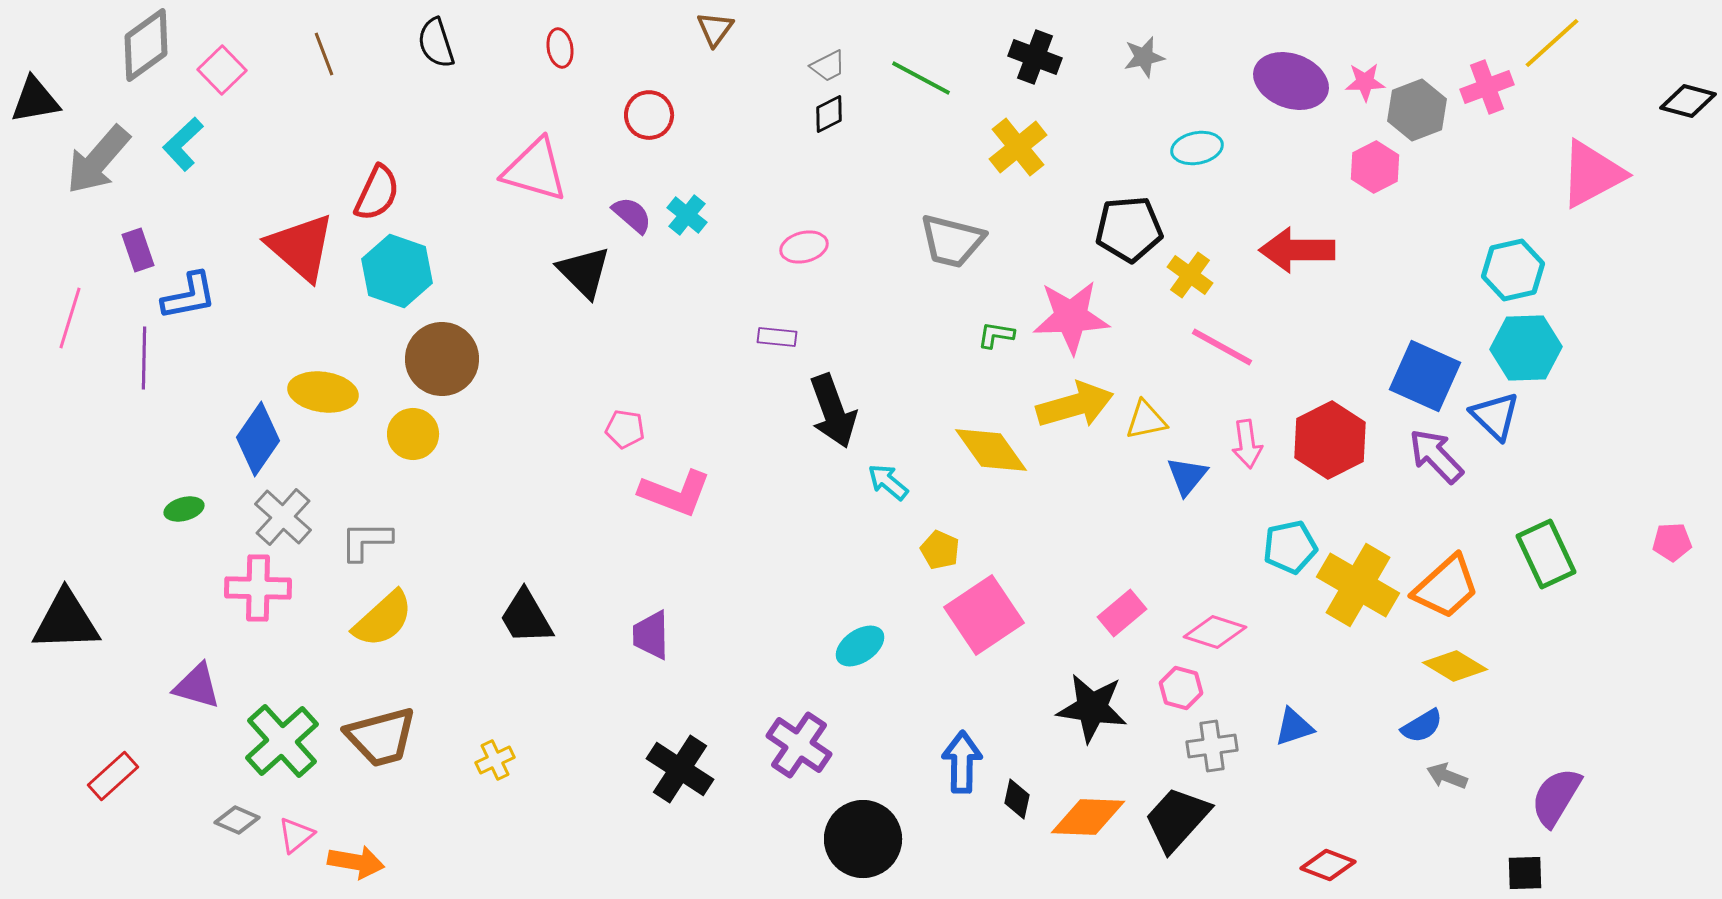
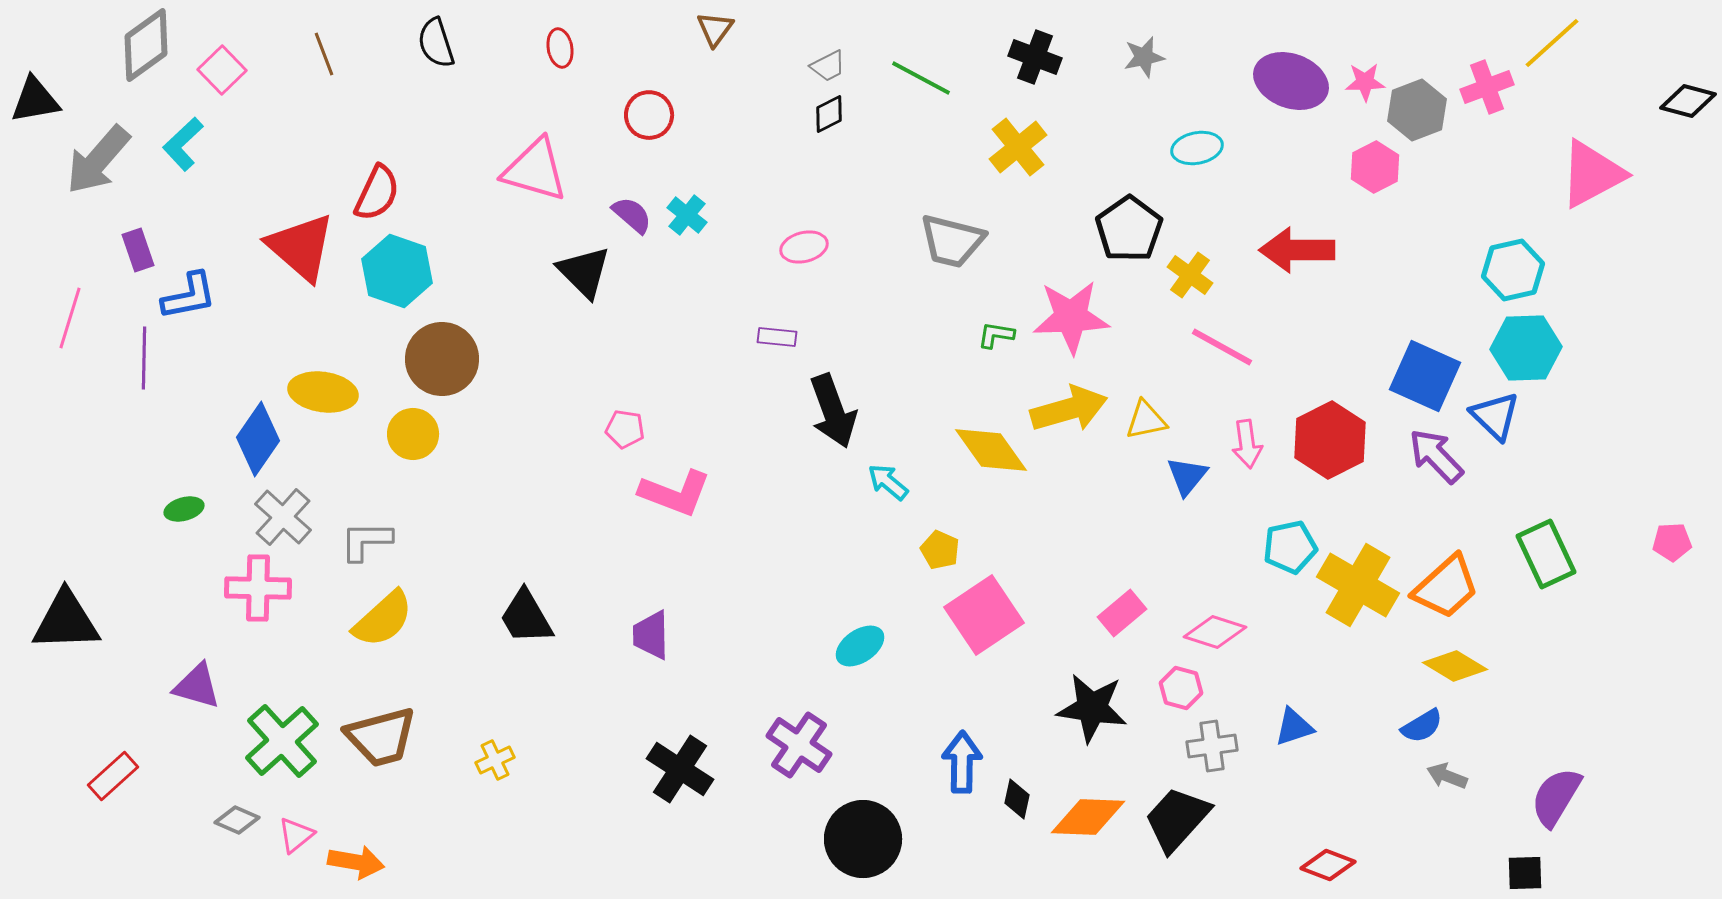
black pentagon at (1129, 229): rotated 30 degrees counterclockwise
yellow arrow at (1075, 405): moved 6 px left, 4 px down
